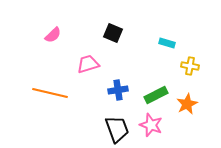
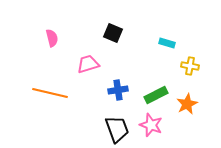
pink semicircle: moved 1 px left, 3 px down; rotated 60 degrees counterclockwise
